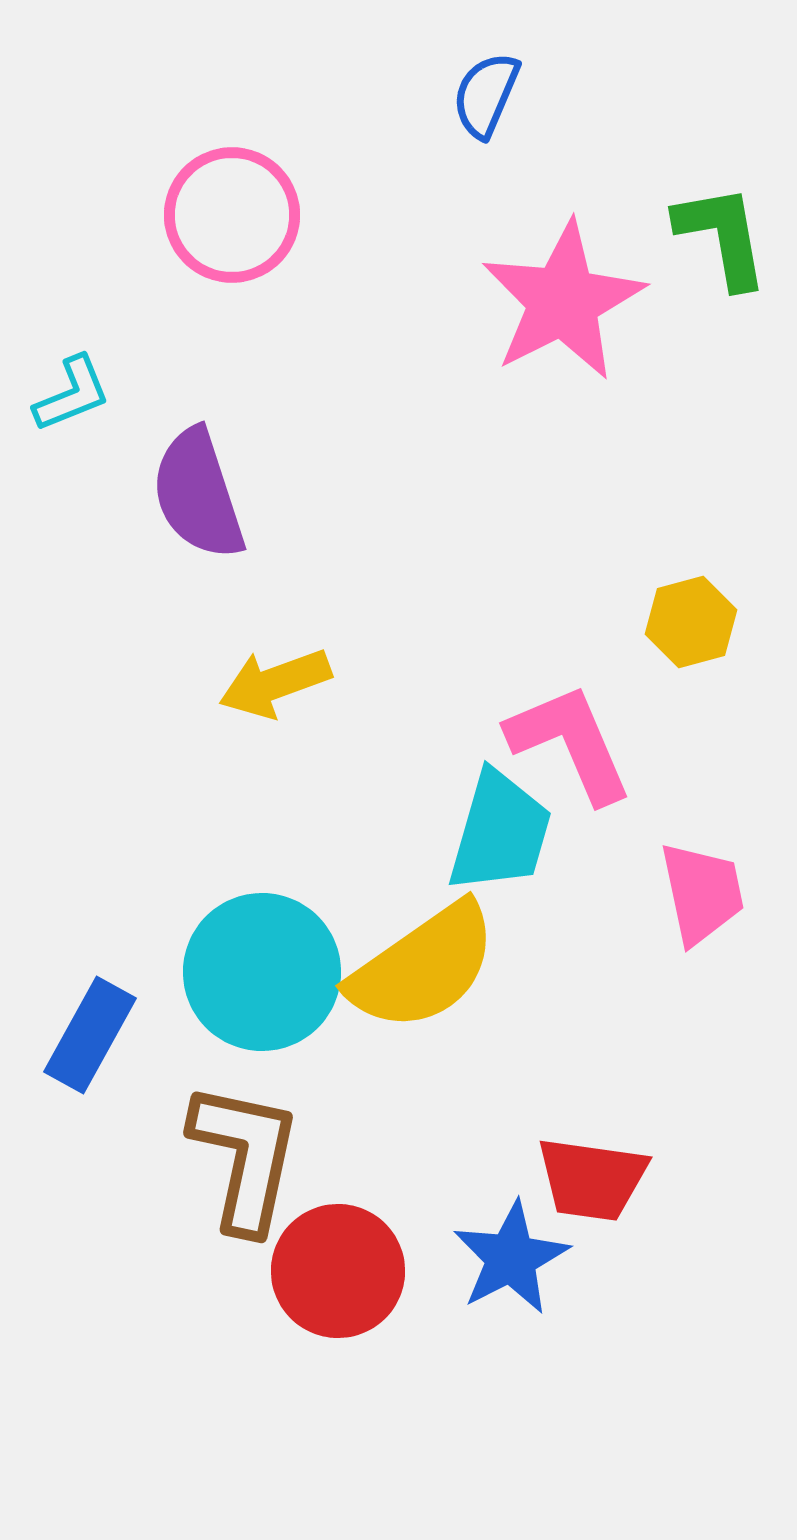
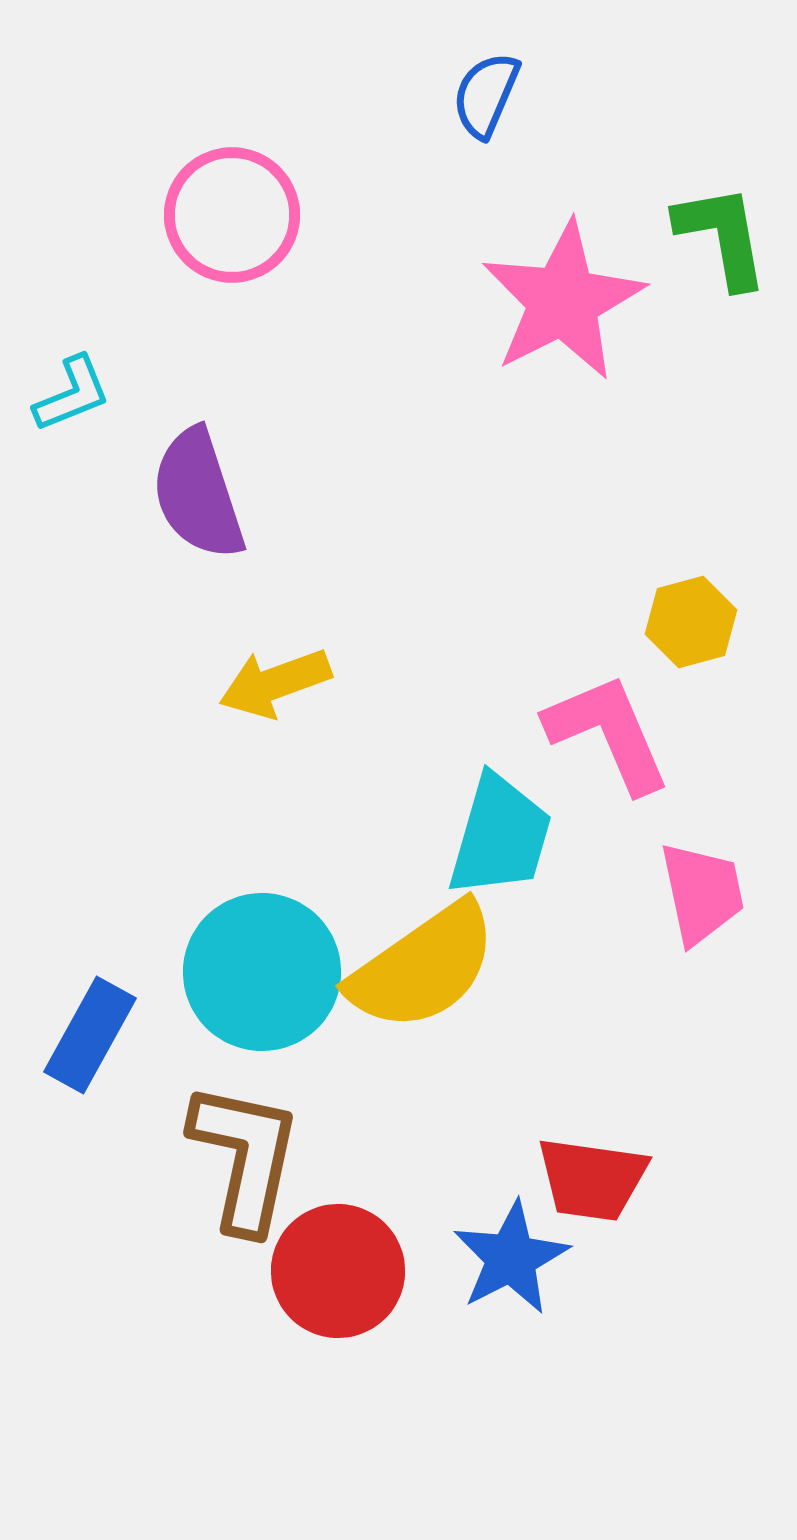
pink L-shape: moved 38 px right, 10 px up
cyan trapezoid: moved 4 px down
